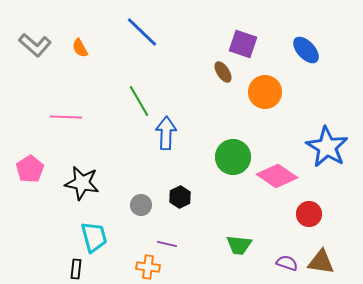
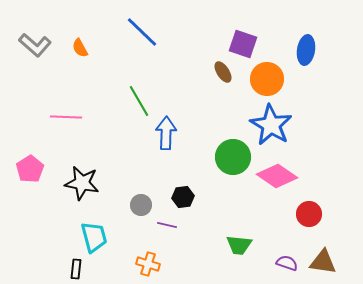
blue ellipse: rotated 52 degrees clockwise
orange circle: moved 2 px right, 13 px up
blue star: moved 56 px left, 22 px up
black hexagon: moved 3 px right; rotated 20 degrees clockwise
purple line: moved 19 px up
brown triangle: moved 2 px right
orange cross: moved 3 px up; rotated 10 degrees clockwise
